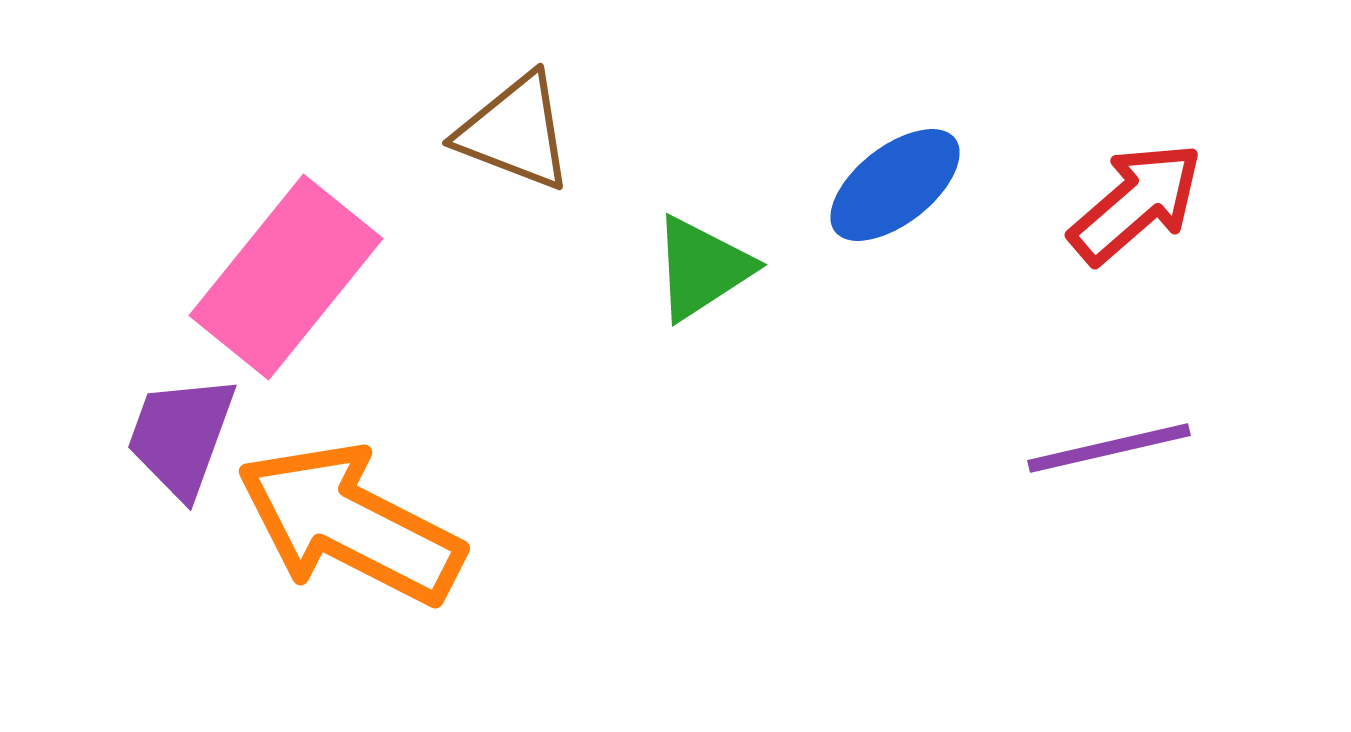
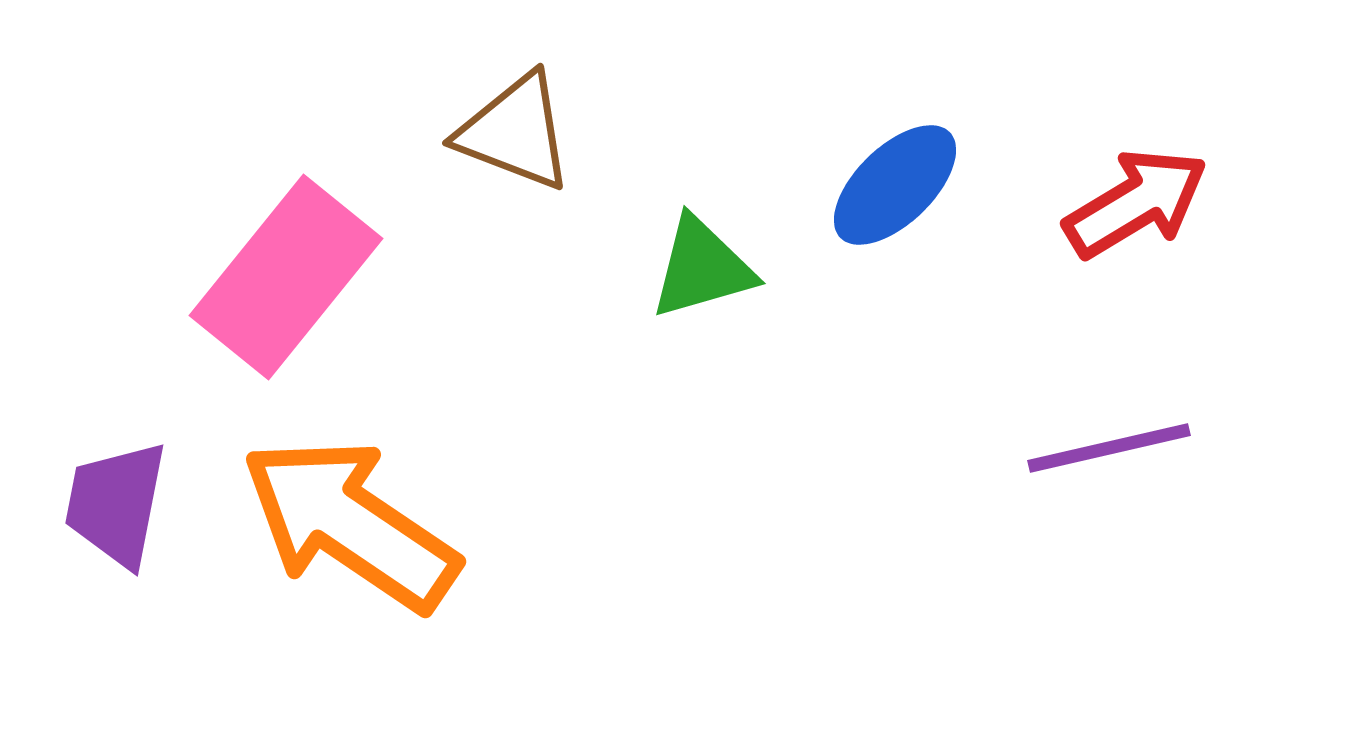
blue ellipse: rotated 6 degrees counterclockwise
red arrow: rotated 10 degrees clockwise
green triangle: rotated 17 degrees clockwise
purple trapezoid: moved 65 px left, 68 px down; rotated 9 degrees counterclockwise
orange arrow: rotated 7 degrees clockwise
